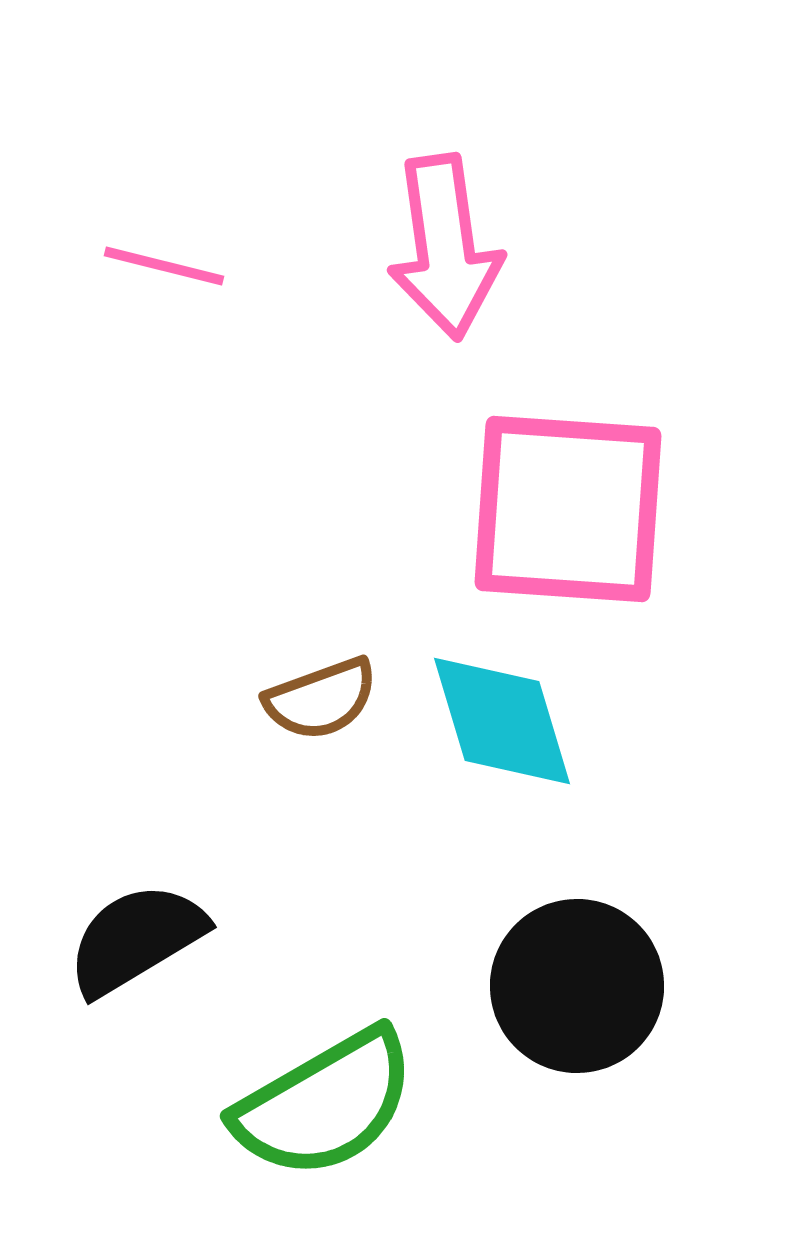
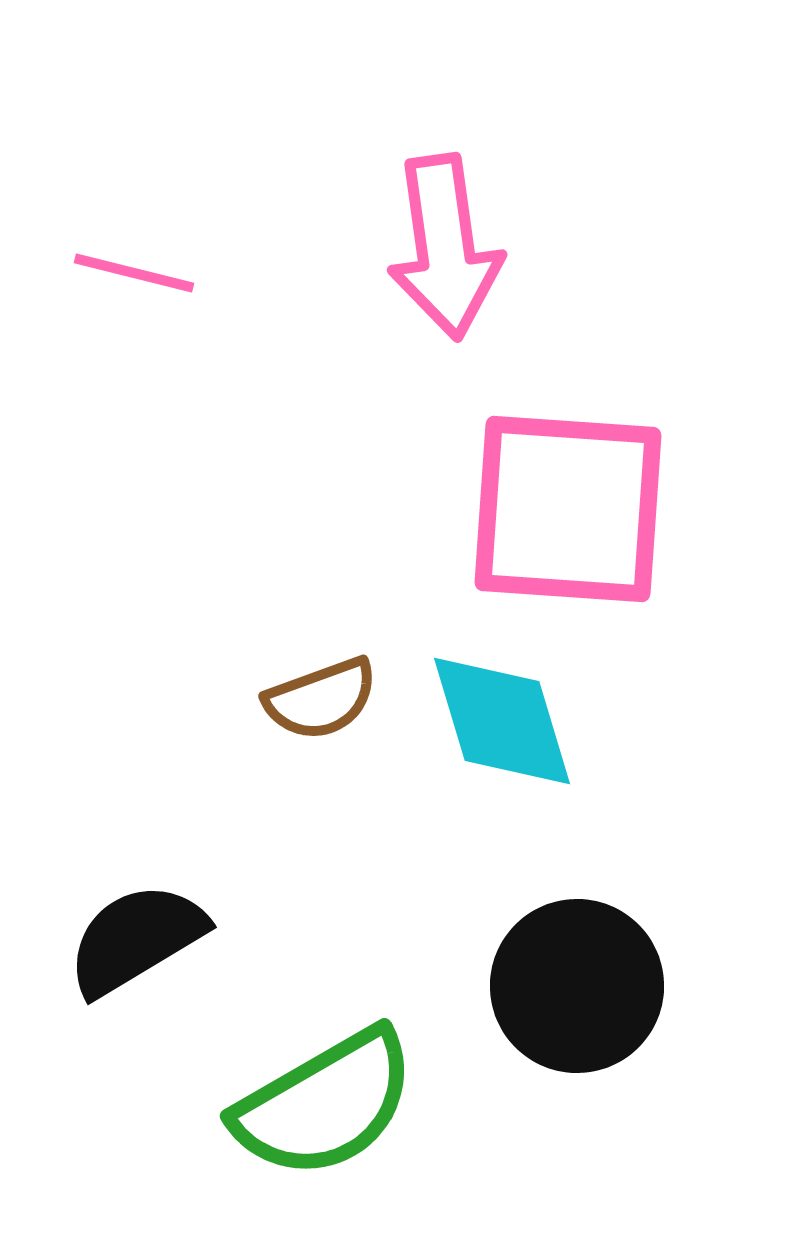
pink line: moved 30 px left, 7 px down
